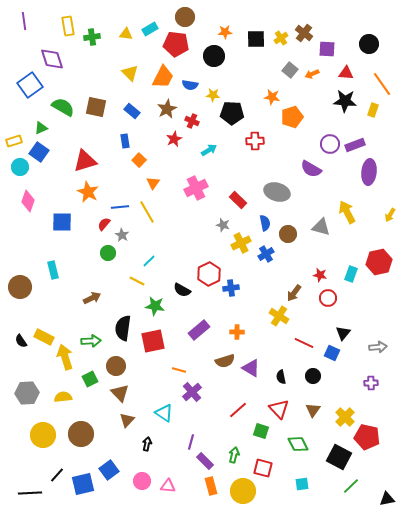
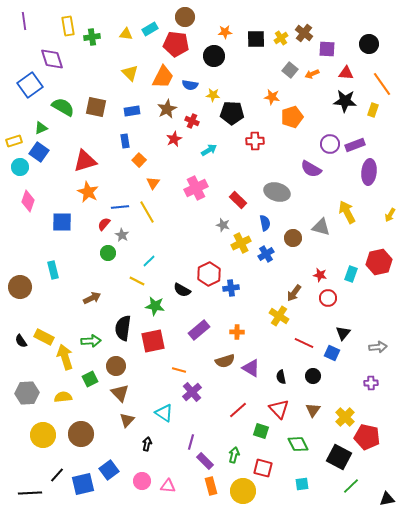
blue rectangle at (132, 111): rotated 49 degrees counterclockwise
brown circle at (288, 234): moved 5 px right, 4 px down
